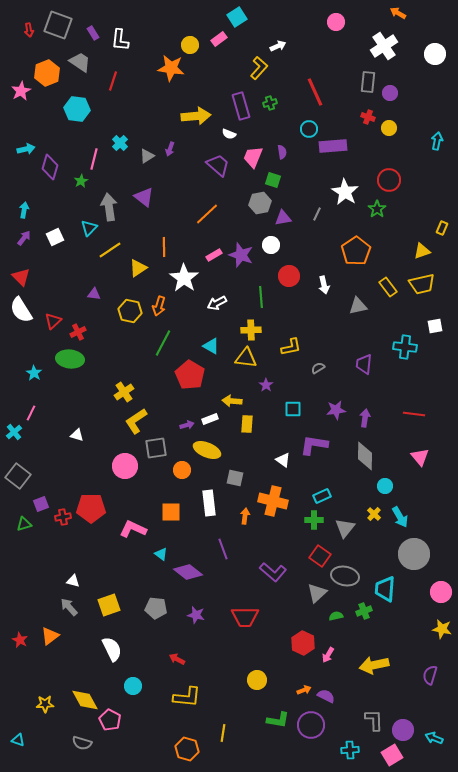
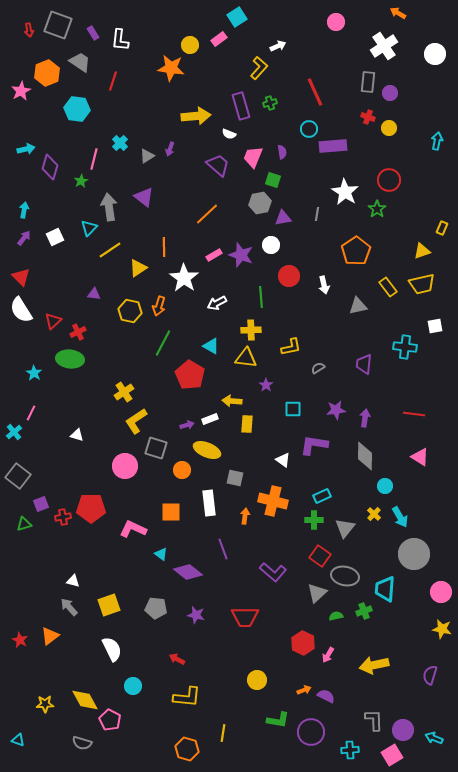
gray line at (317, 214): rotated 16 degrees counterclockwise
gray square at (156, 448): rotated 25 degrees clockwise
pink triangle at (420, 457): rotated 18 degrees counterclockwise
purple circle at (311, 725): moved 7 px down
